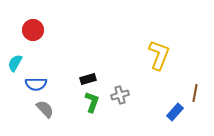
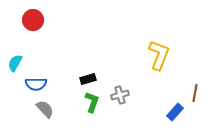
red circle: moved 10 px up
